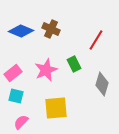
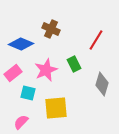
blue diamond: moved 13 px down
cyan square: moved 12 px right, 3 px up
